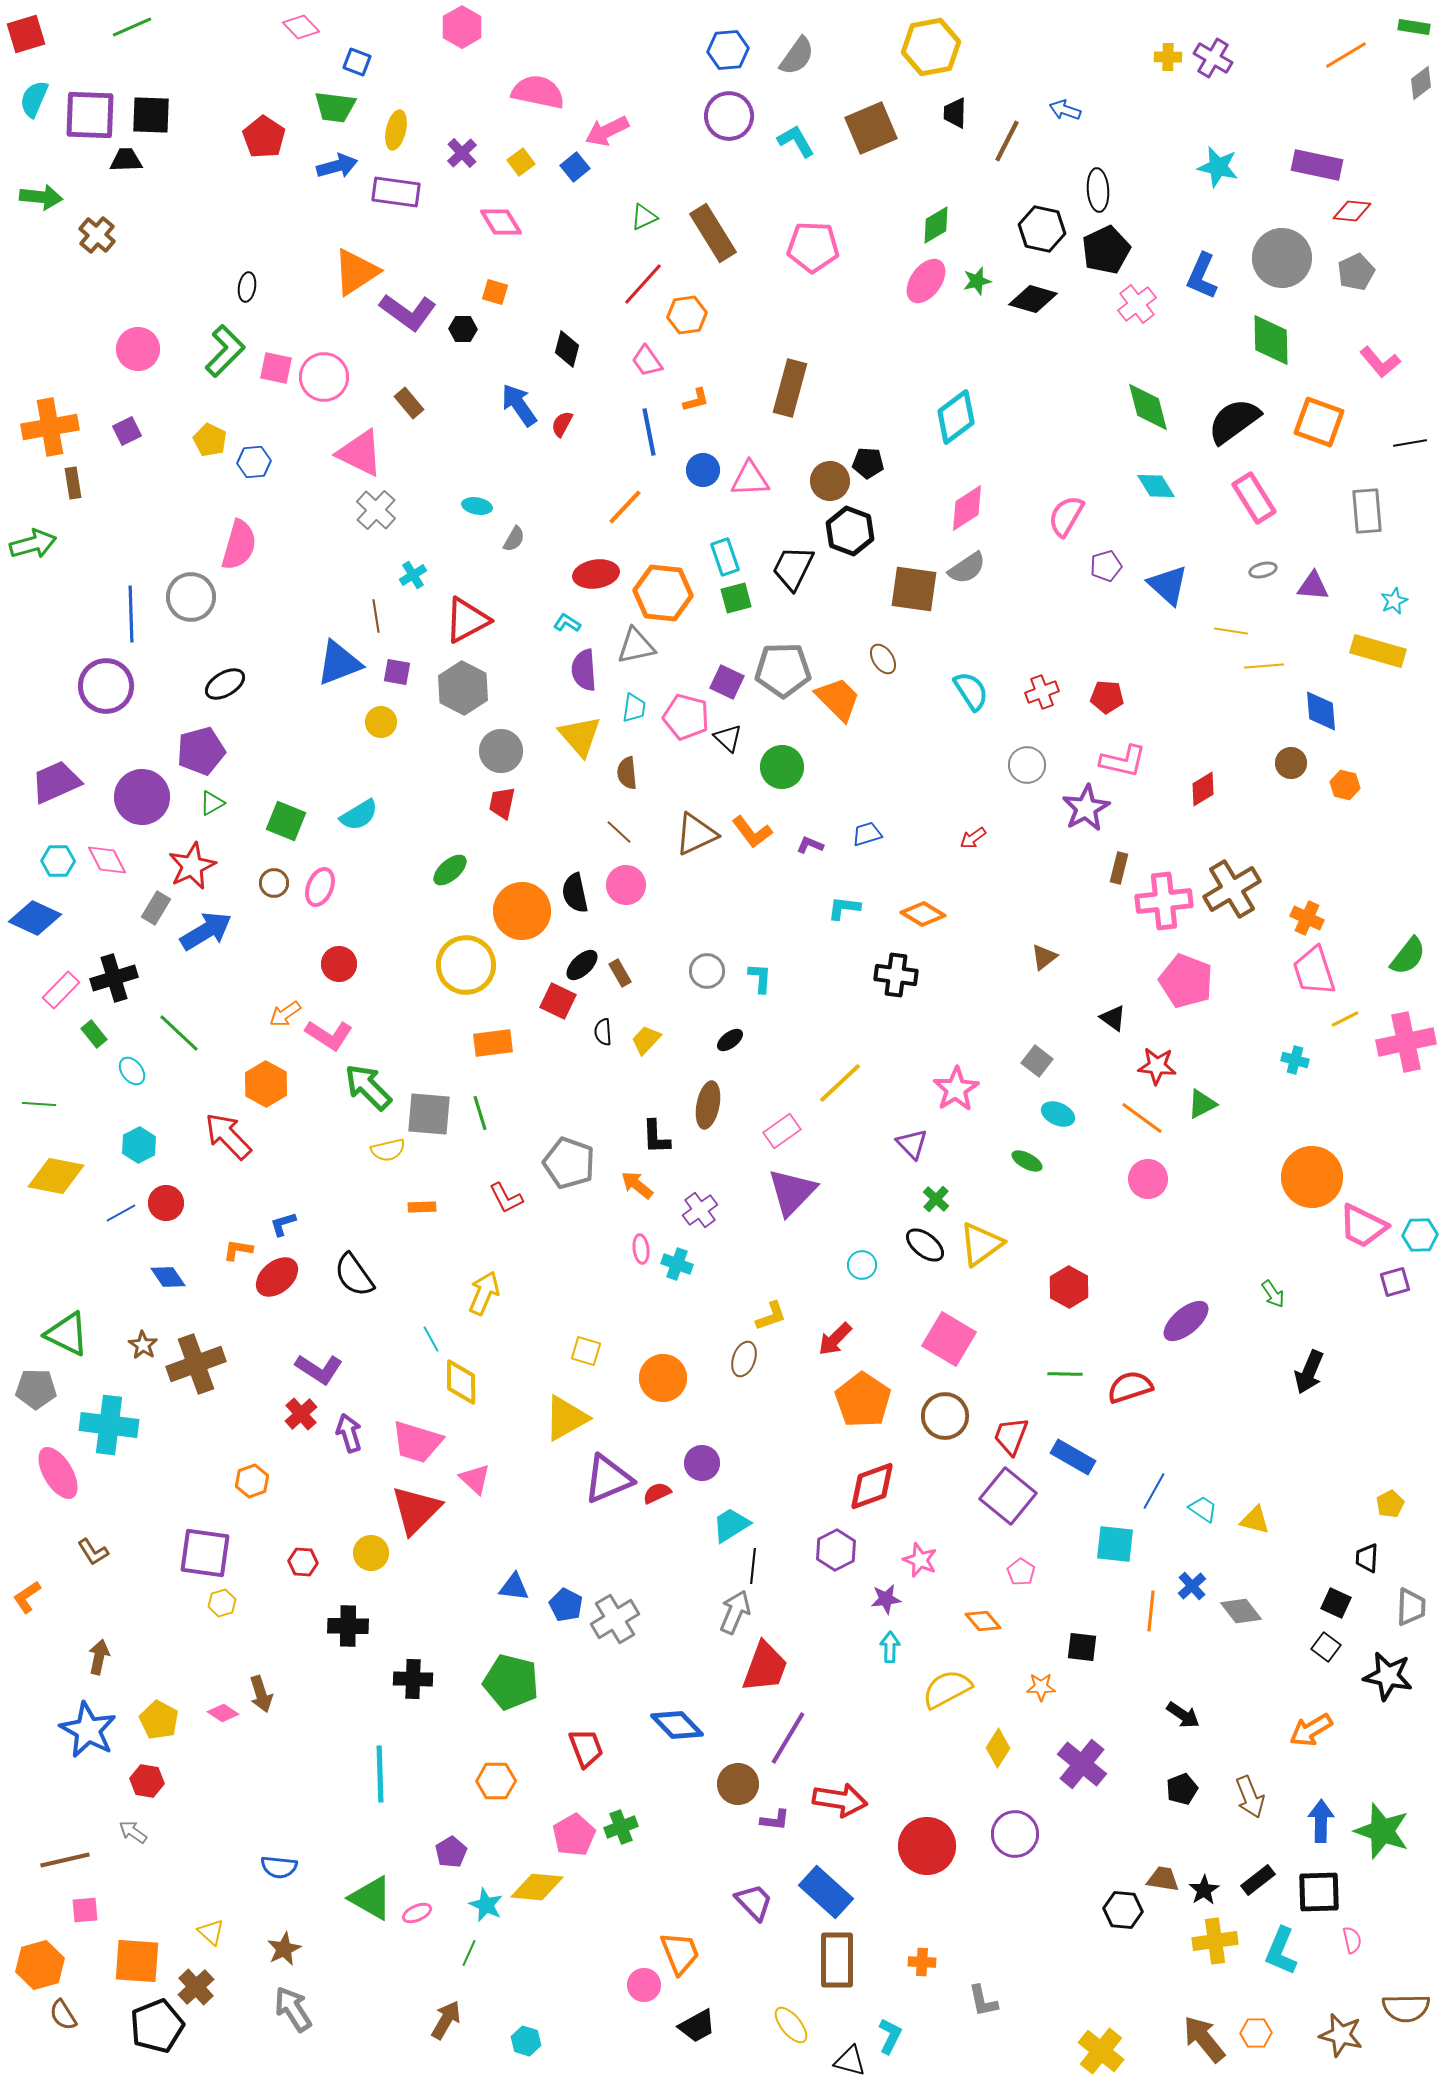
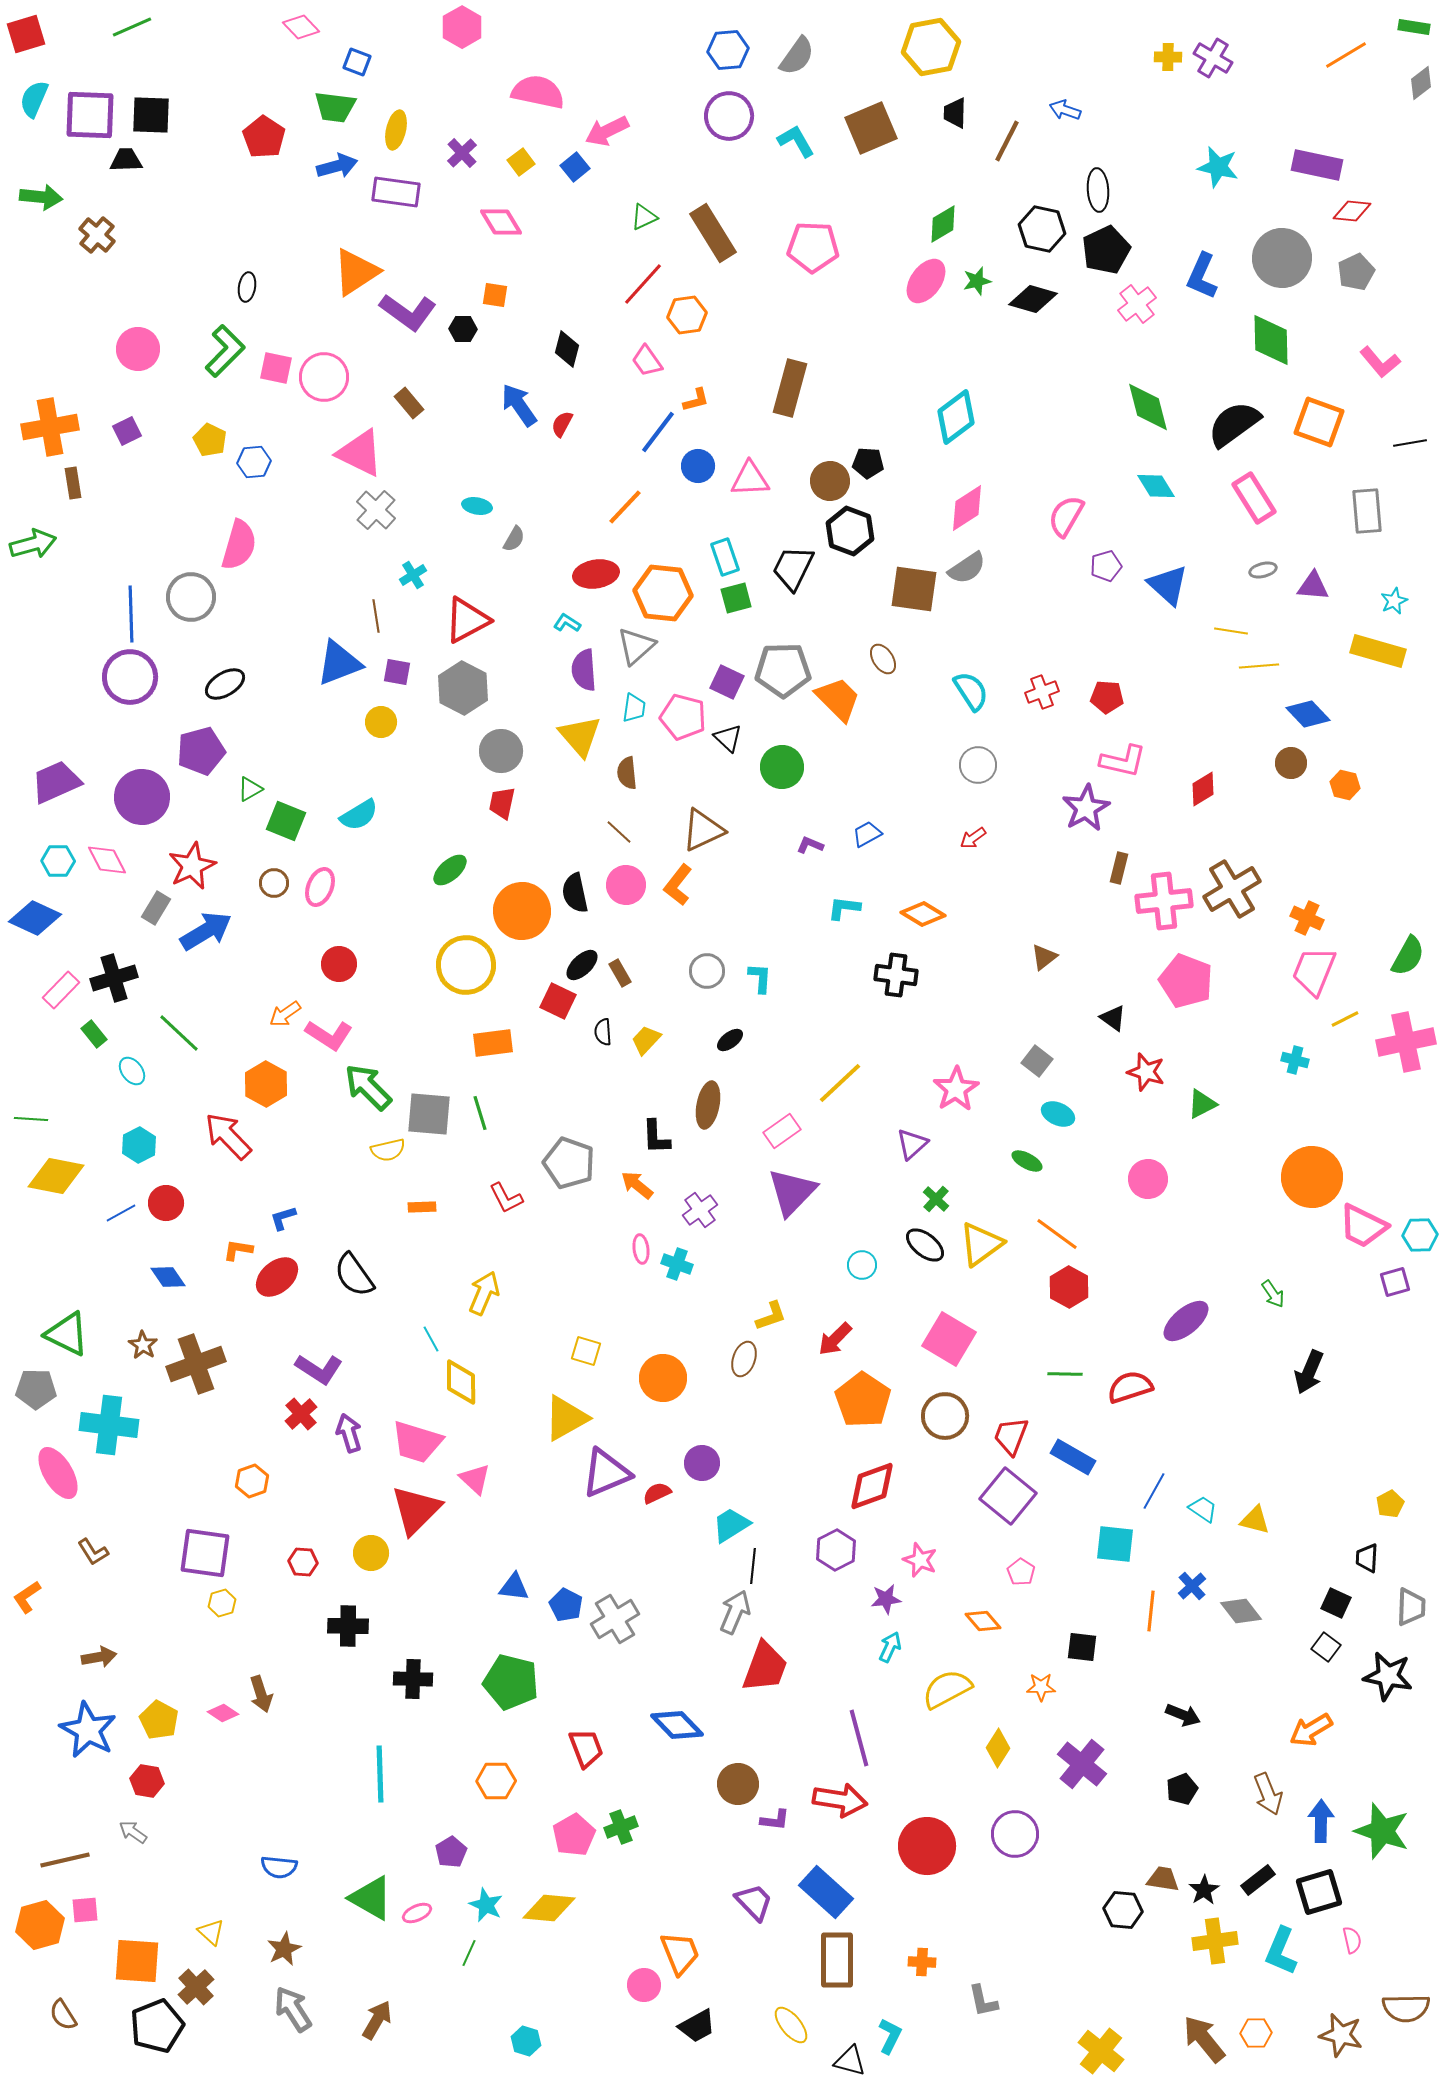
green diamond at (936, 225): moved 7 px right, 1 px up
orange square at (495, 292): moved 3 px down; rotated 8 degrees counterclockwise
black semicircle at (1234, 421): moved 3 px down
blue line at (649, 432): moved 9 px right; rotated 48 degrees clockwise
blue circle at (703, 470): moved 5 px left, 4 px up
gray triangle at (636, 646): rotated 30 degrees counterclockwise
yellow line at (1264, 666): moved 5 px left
purple circle at (106, 686): moved 24 px right, 9 px up
blue diamond at (1321, 711): moved 13 px left, 3 px down; rotated 39 degrees counterclockwise
pink pentagon at (686, 717): moved 3 px left
gray circle at (1027, 765): moved 49 px left
green triangle at (212, 803): moved 38 px right, 14 px up
orange L-shape at (752, 832): moved 74 px left, 53 px down; rotated 75 degrees clockwise
brown triangle at (696, 834): moved 7 px right, 4 px up
blue trapezoid at (867, 834): rotated 12 degrees counterclockwise
green semicircle at (1408, 956): rotated 9 degrees counterclockwise
pink trapezoid at (1314, 971): rotated 40 degrees clockwise
red star at (1157, 1066): moved 11 px left, 6 px down; rotated 12 degrees clockwise
green line at (39, 1104): moved 8 px left, 15 px down
orange line at (1142, 1118): moved 85 px left, 116 px down
purple triangle at (912, 1144): rotated 32 degrees clockwise
blue L-shape at (283, 1224): moved 6 px up
purple triangle at (608, 1479): moved 2 px left, 6 px up
cyan arrow at (890, 1647): rotated 24 degrees clockwise
brown arrow at (99, 1657): rotated 68 degrees clockwise
black arrow at (1183, 1715): rotated 12 degrees counterclockwise
purple line at (788, 1738): moved 71 px right; rotated 46 degrees counterclockwise
brown arrow at (1250, 1797): moved 18 px right, 3 px up
yellow diamond at (537, 1887): moved 12 px right, 21 px down
black square at (1319, 1892): rotated 15 degrees counterclockwise
orange hexagon at (40, 1965): moved 40 px up
brown arrow at (446, 2020): moved 69 px left
